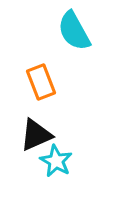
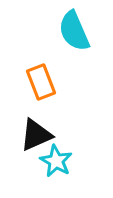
cyan semicircle: rotated 6 degrees clockwise
